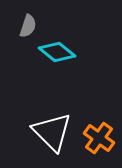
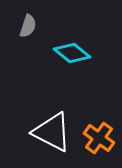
cyan diamond: moved 15 px right, 1 px down
white triangle: rotated 18 degrees counterclockwise
